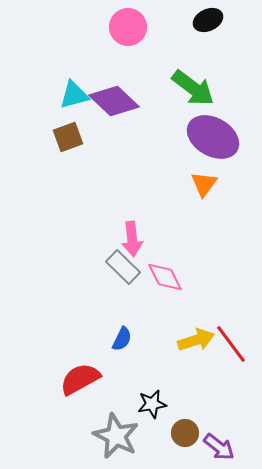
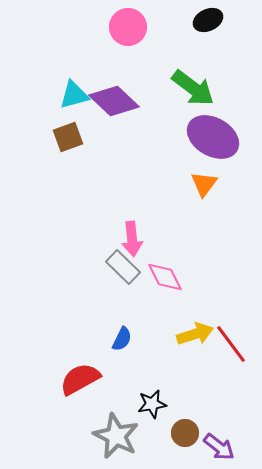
yellow arrow: moved 1 px left, 6 px up
